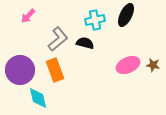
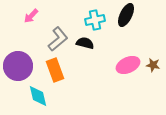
pink arrow: moved 3 px right
purple circle: moved 2 px left, 4 px up
cyan diamond: moved 2 px up
